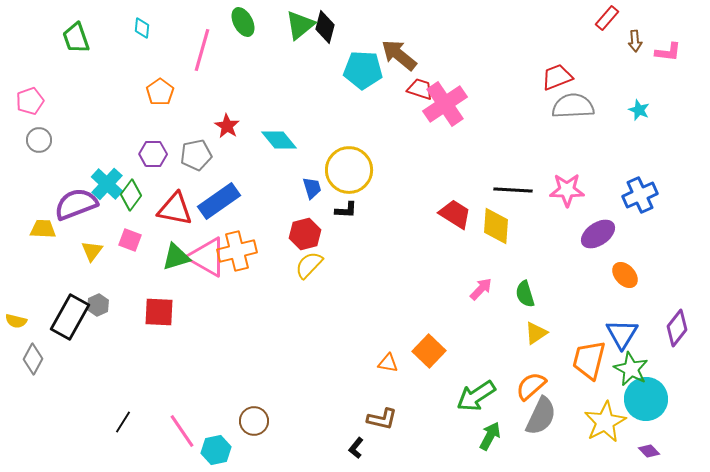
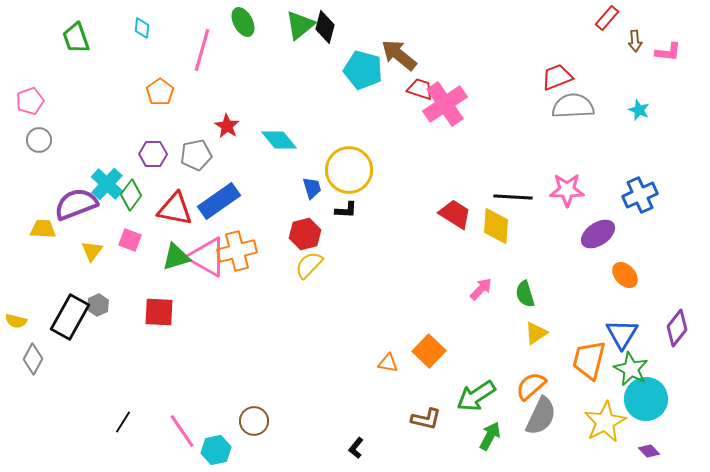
cyan pentagon at (363, 70): rotated 12 degrees clockwise
black line at (513, 190): moved 7 px down
brown L-shape at (382, 419): moved 44 px right
